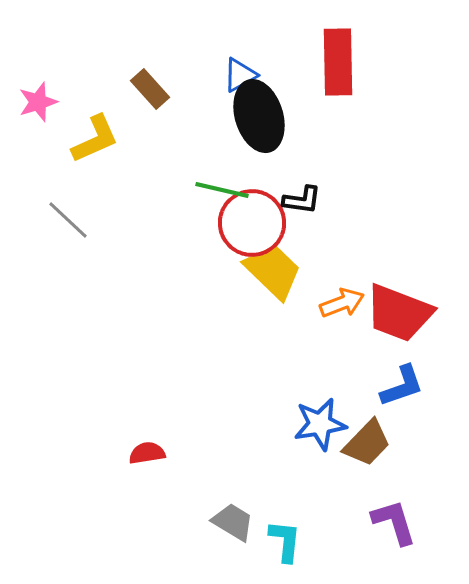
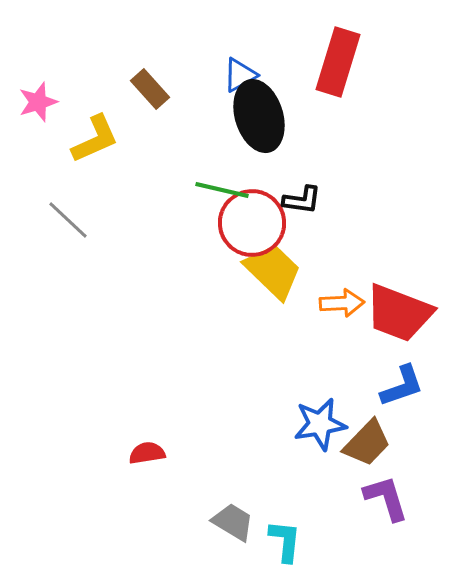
red rectangle: rotated 18 degrees clockwise
orange arrow: rotated 18 degrees clockwise
purple L-shape: moved 8 px left, 24 px up
